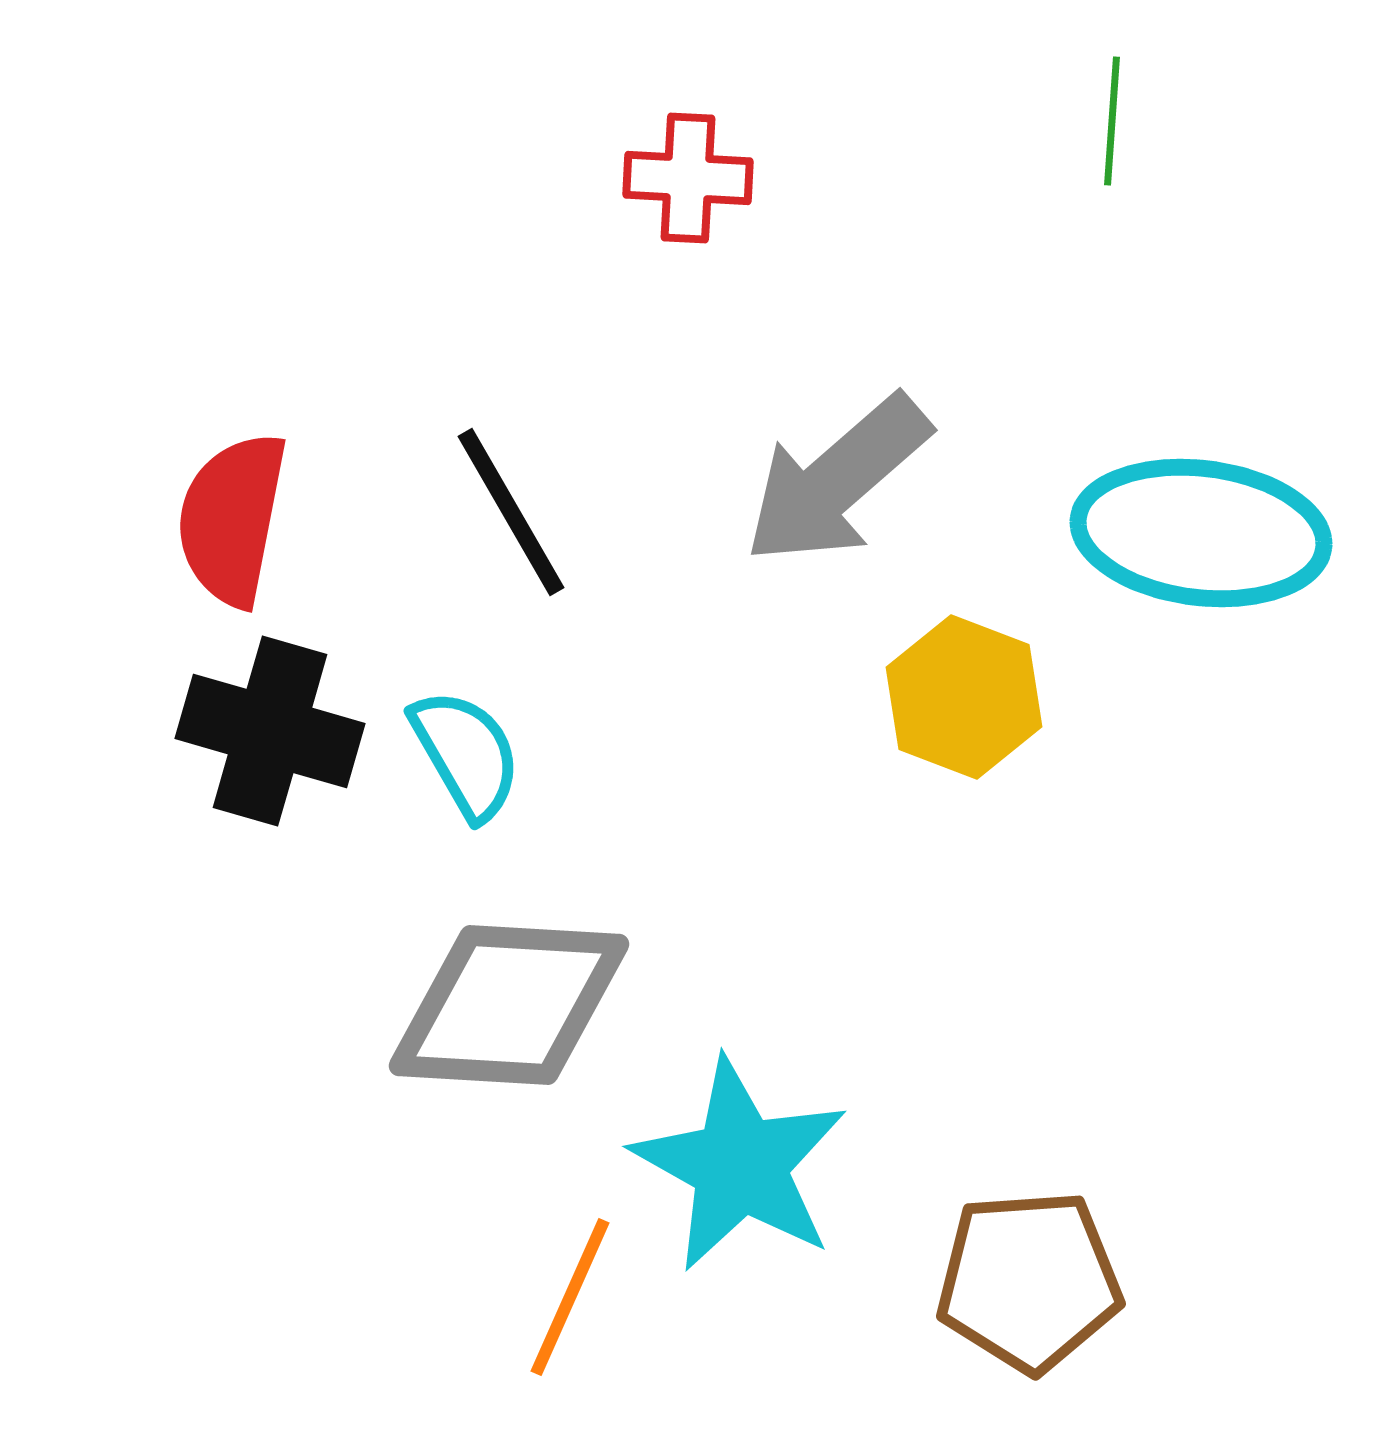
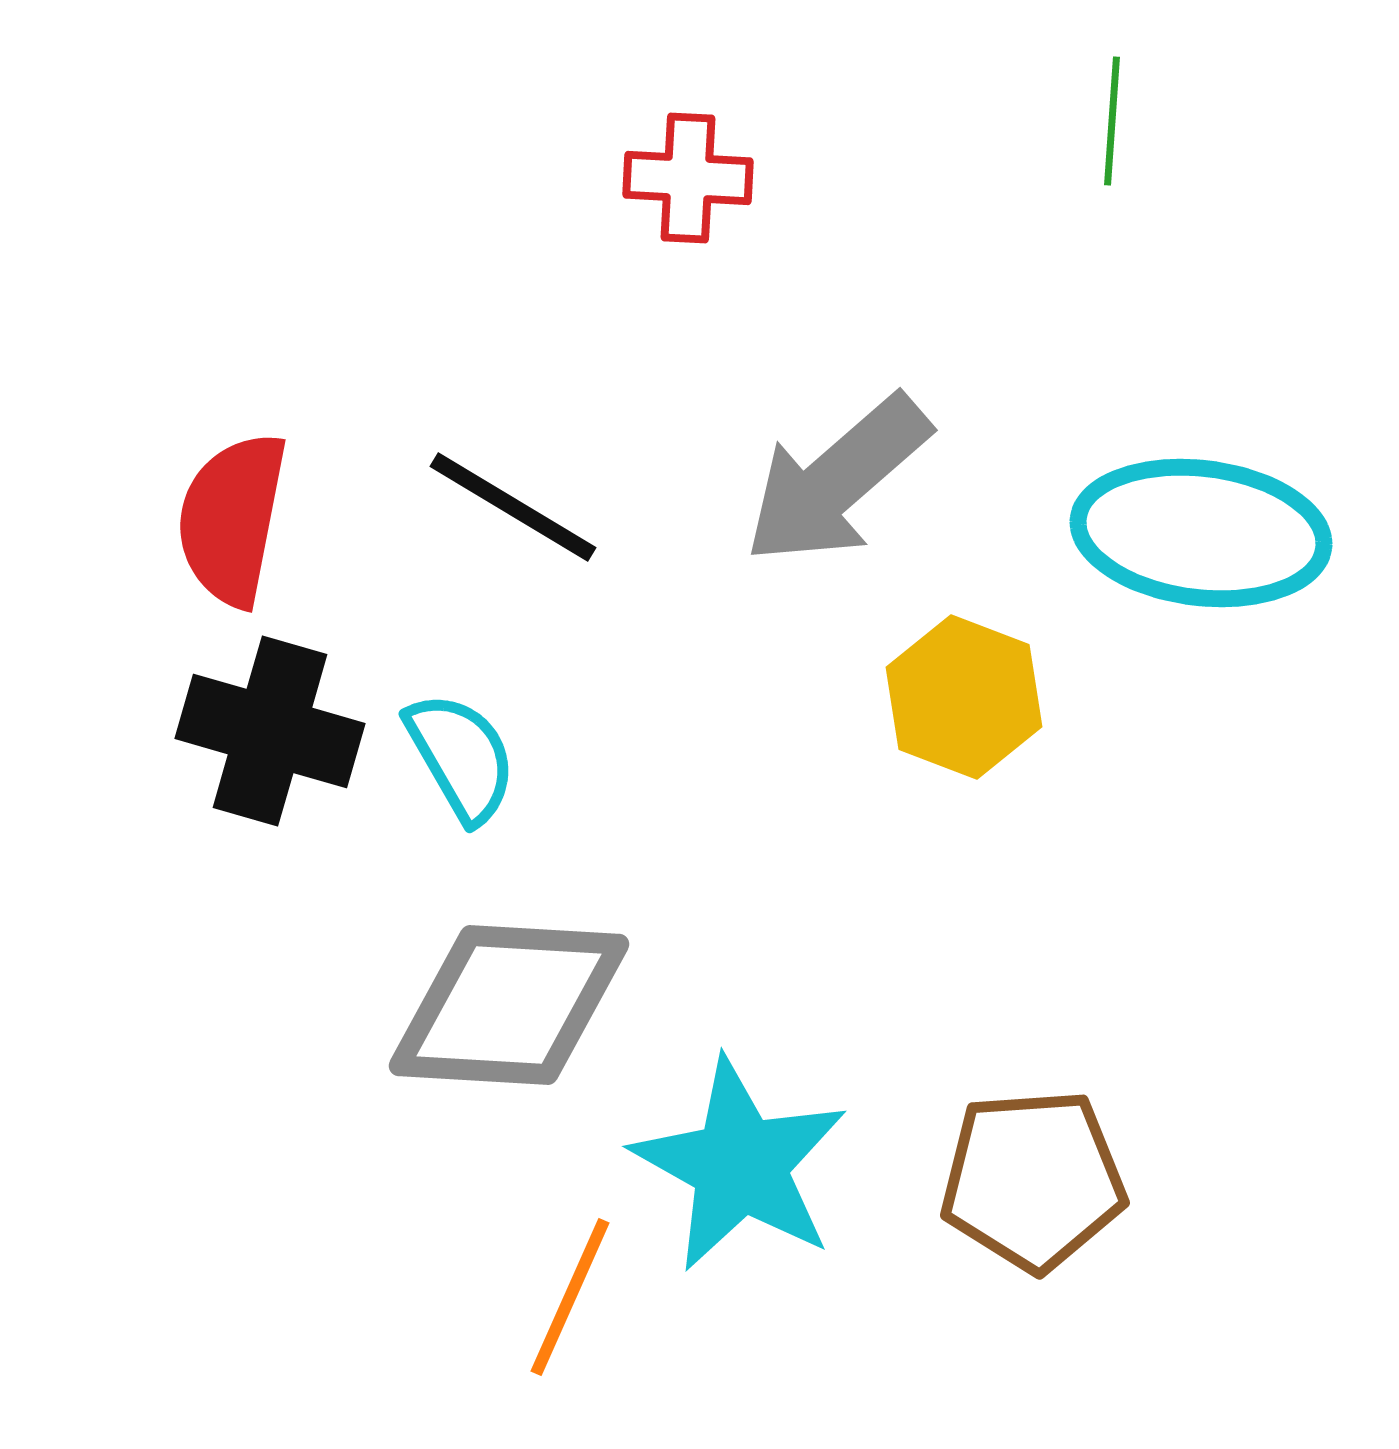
black line: moved 2 px right, 5 px up; rotated 29 degrees counterclockwise
cyan semicircle: moved 5 px left, 3 px down
brown pentagon: moved 4 px right, 101 px up
